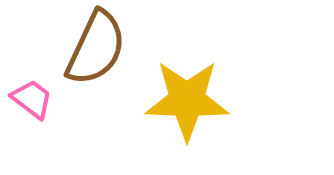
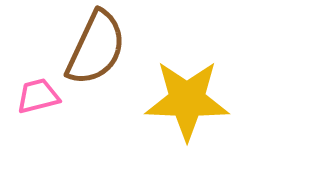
pink trapezoid: moved 6 px right, 3 px up; rotated 51 degrees counterclockwise
